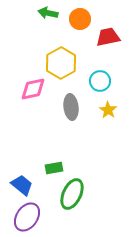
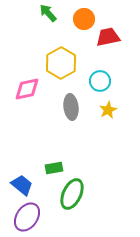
green arrow: rotated 36 degrees clockwise
orange circle: moved 4 px right
pink diamond: moved 6 px left
yellow star: rotated 12 degrees clockwise
